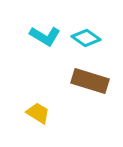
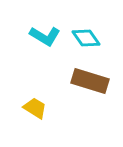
cyan diamond: rotated 20 degrees clockwise
yellow trapezoid: moved 3 px left, 5 px up
